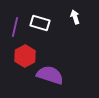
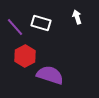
white arrow: moved 2 px right
white rectangle: moved 1 px right
purple line: rotated 54 degrees counterclockwise
